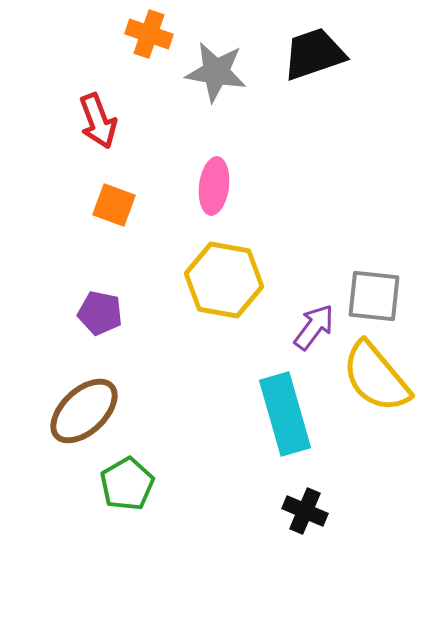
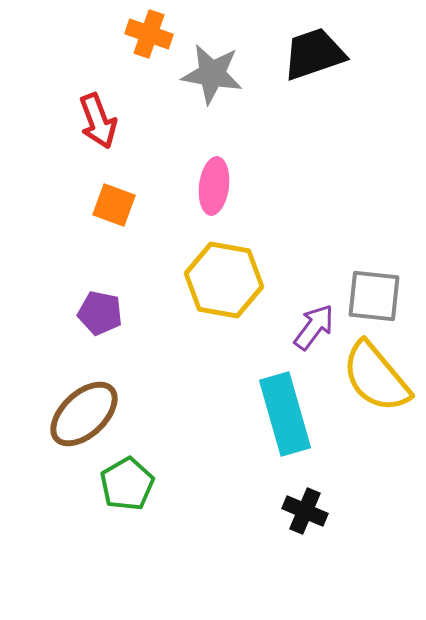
gray star: moved 4 px left, 2 px down
brown ellipse: moved 3 px down
